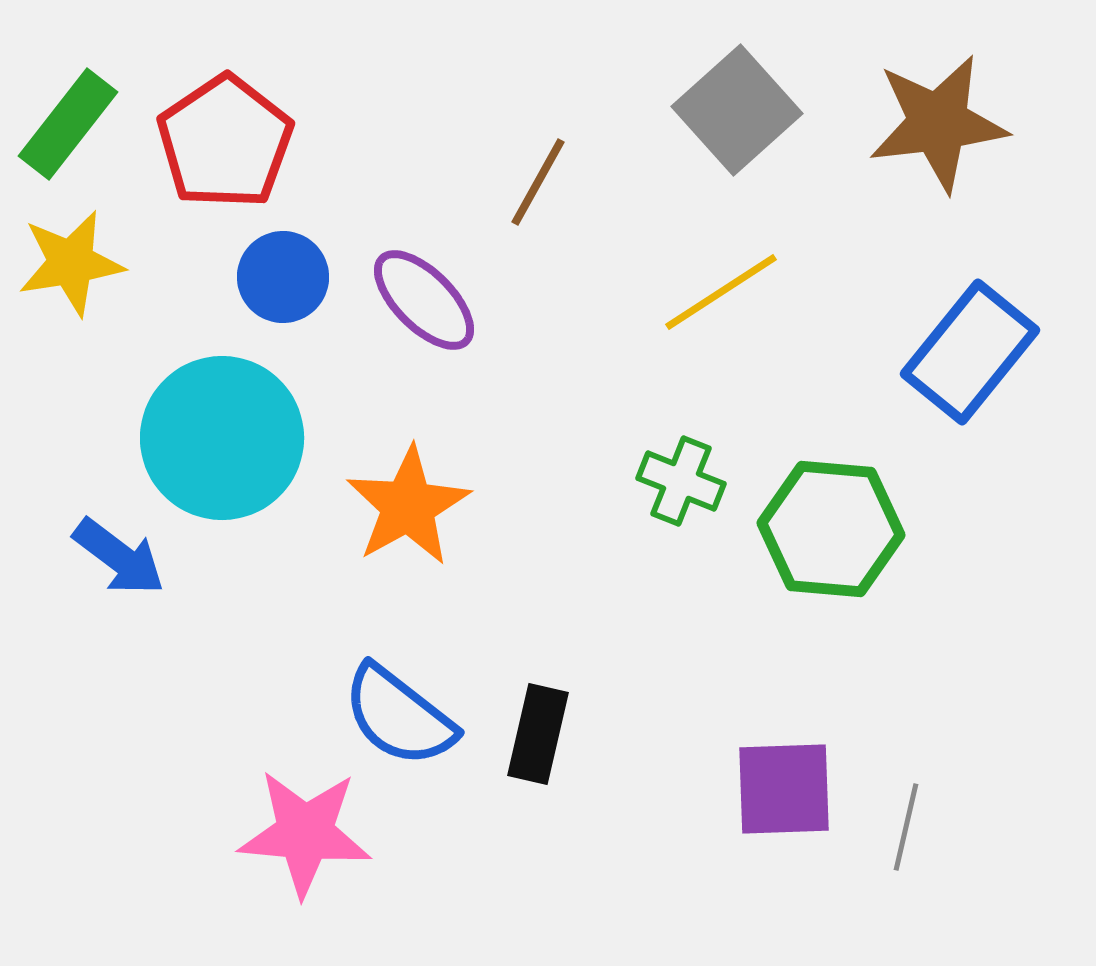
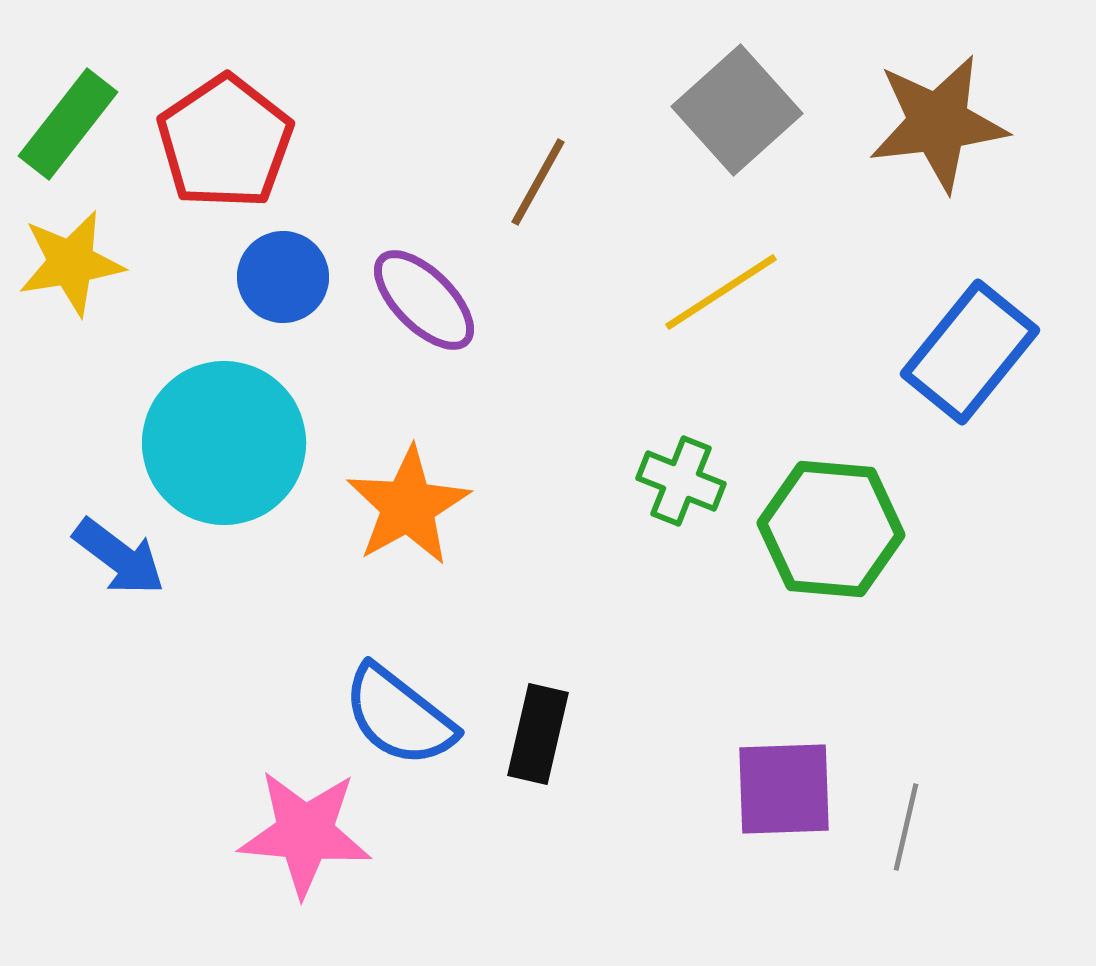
cyan circle: moved 2 px right, 5 px down
